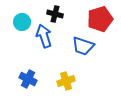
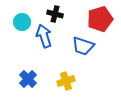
blue cross: rotated 18 degrees clockwise
